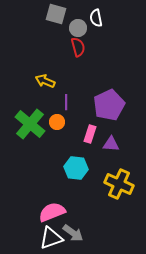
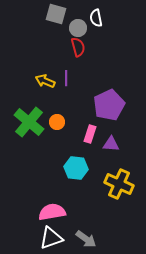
purple line: moved 24 px up
green cross: moved 1 px left, 2 px up
pink semicircle: rotated 12 degrees clockwise
gray arrow: moved 13 px right, 6 px down
